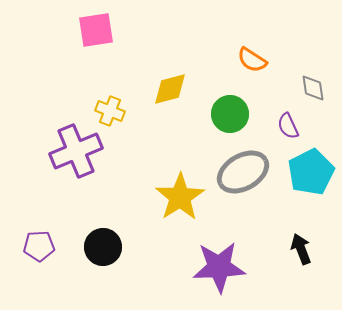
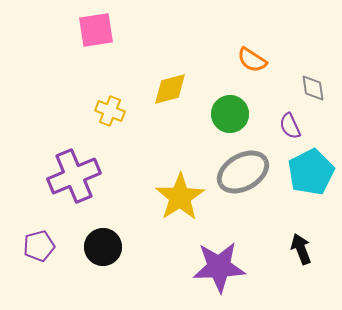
purple semicircle: moved 2 px right
purple cross: moved 2 px left, 25 px down
purple pentagon: rotated 12 degrees counterclockwise
